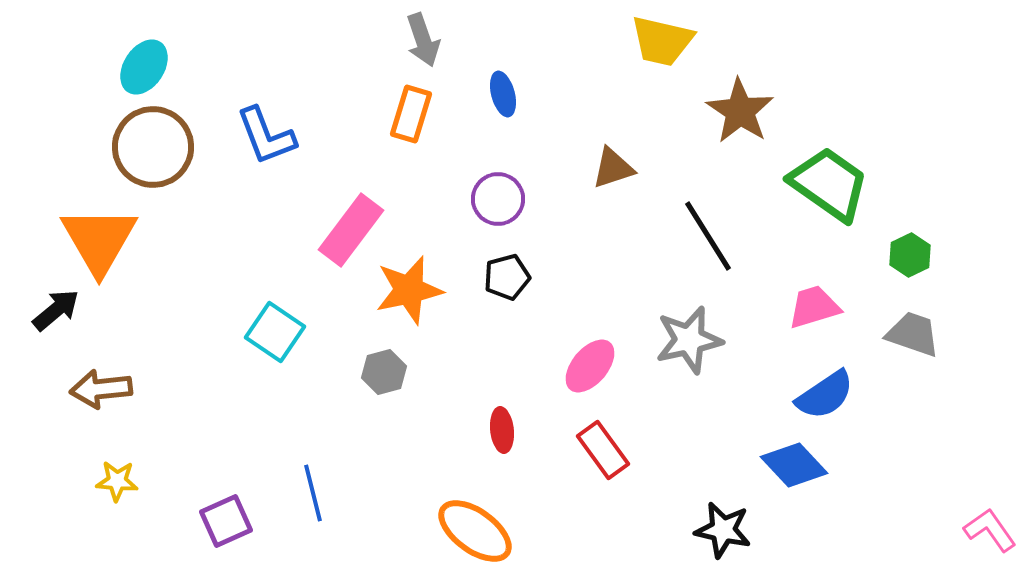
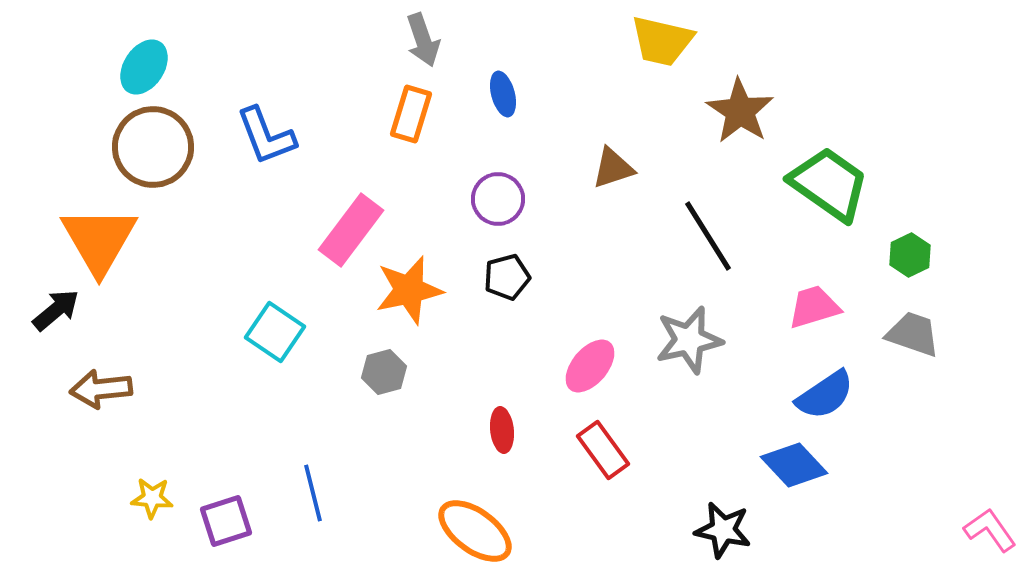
yellow star: moved 35 px right, 17 px down
purple square: rotated 6 degrees clockwise
